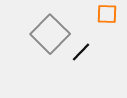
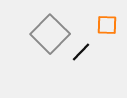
orange square: moved 11 px down
